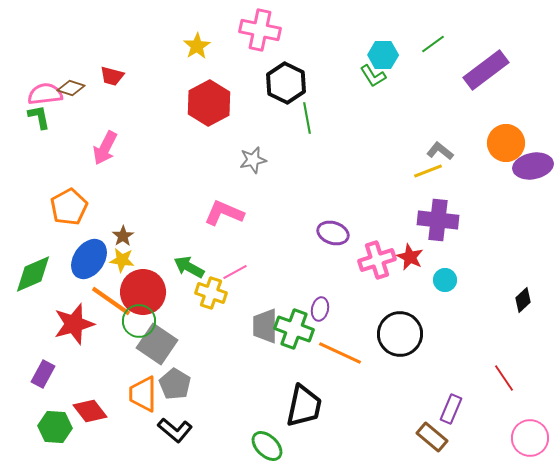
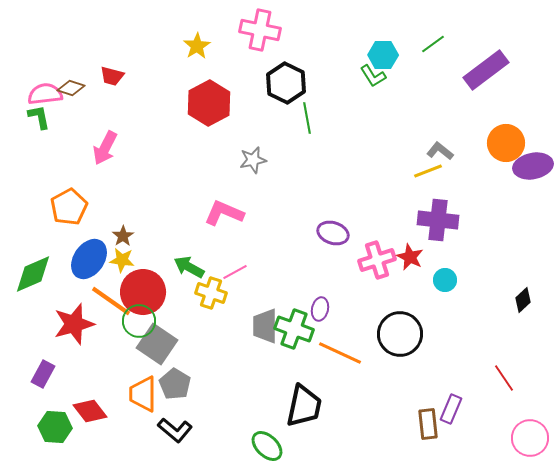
brown rectangle at (432, 437): moved 4 px left, 13 px up; rotated 44 degrees clockwise
